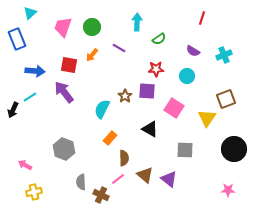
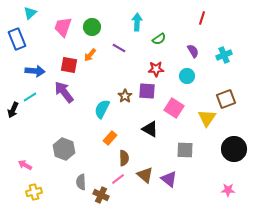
purple semicircle: rotated 152 degrees counterclockwise
orange arrow: moved 2 px left
